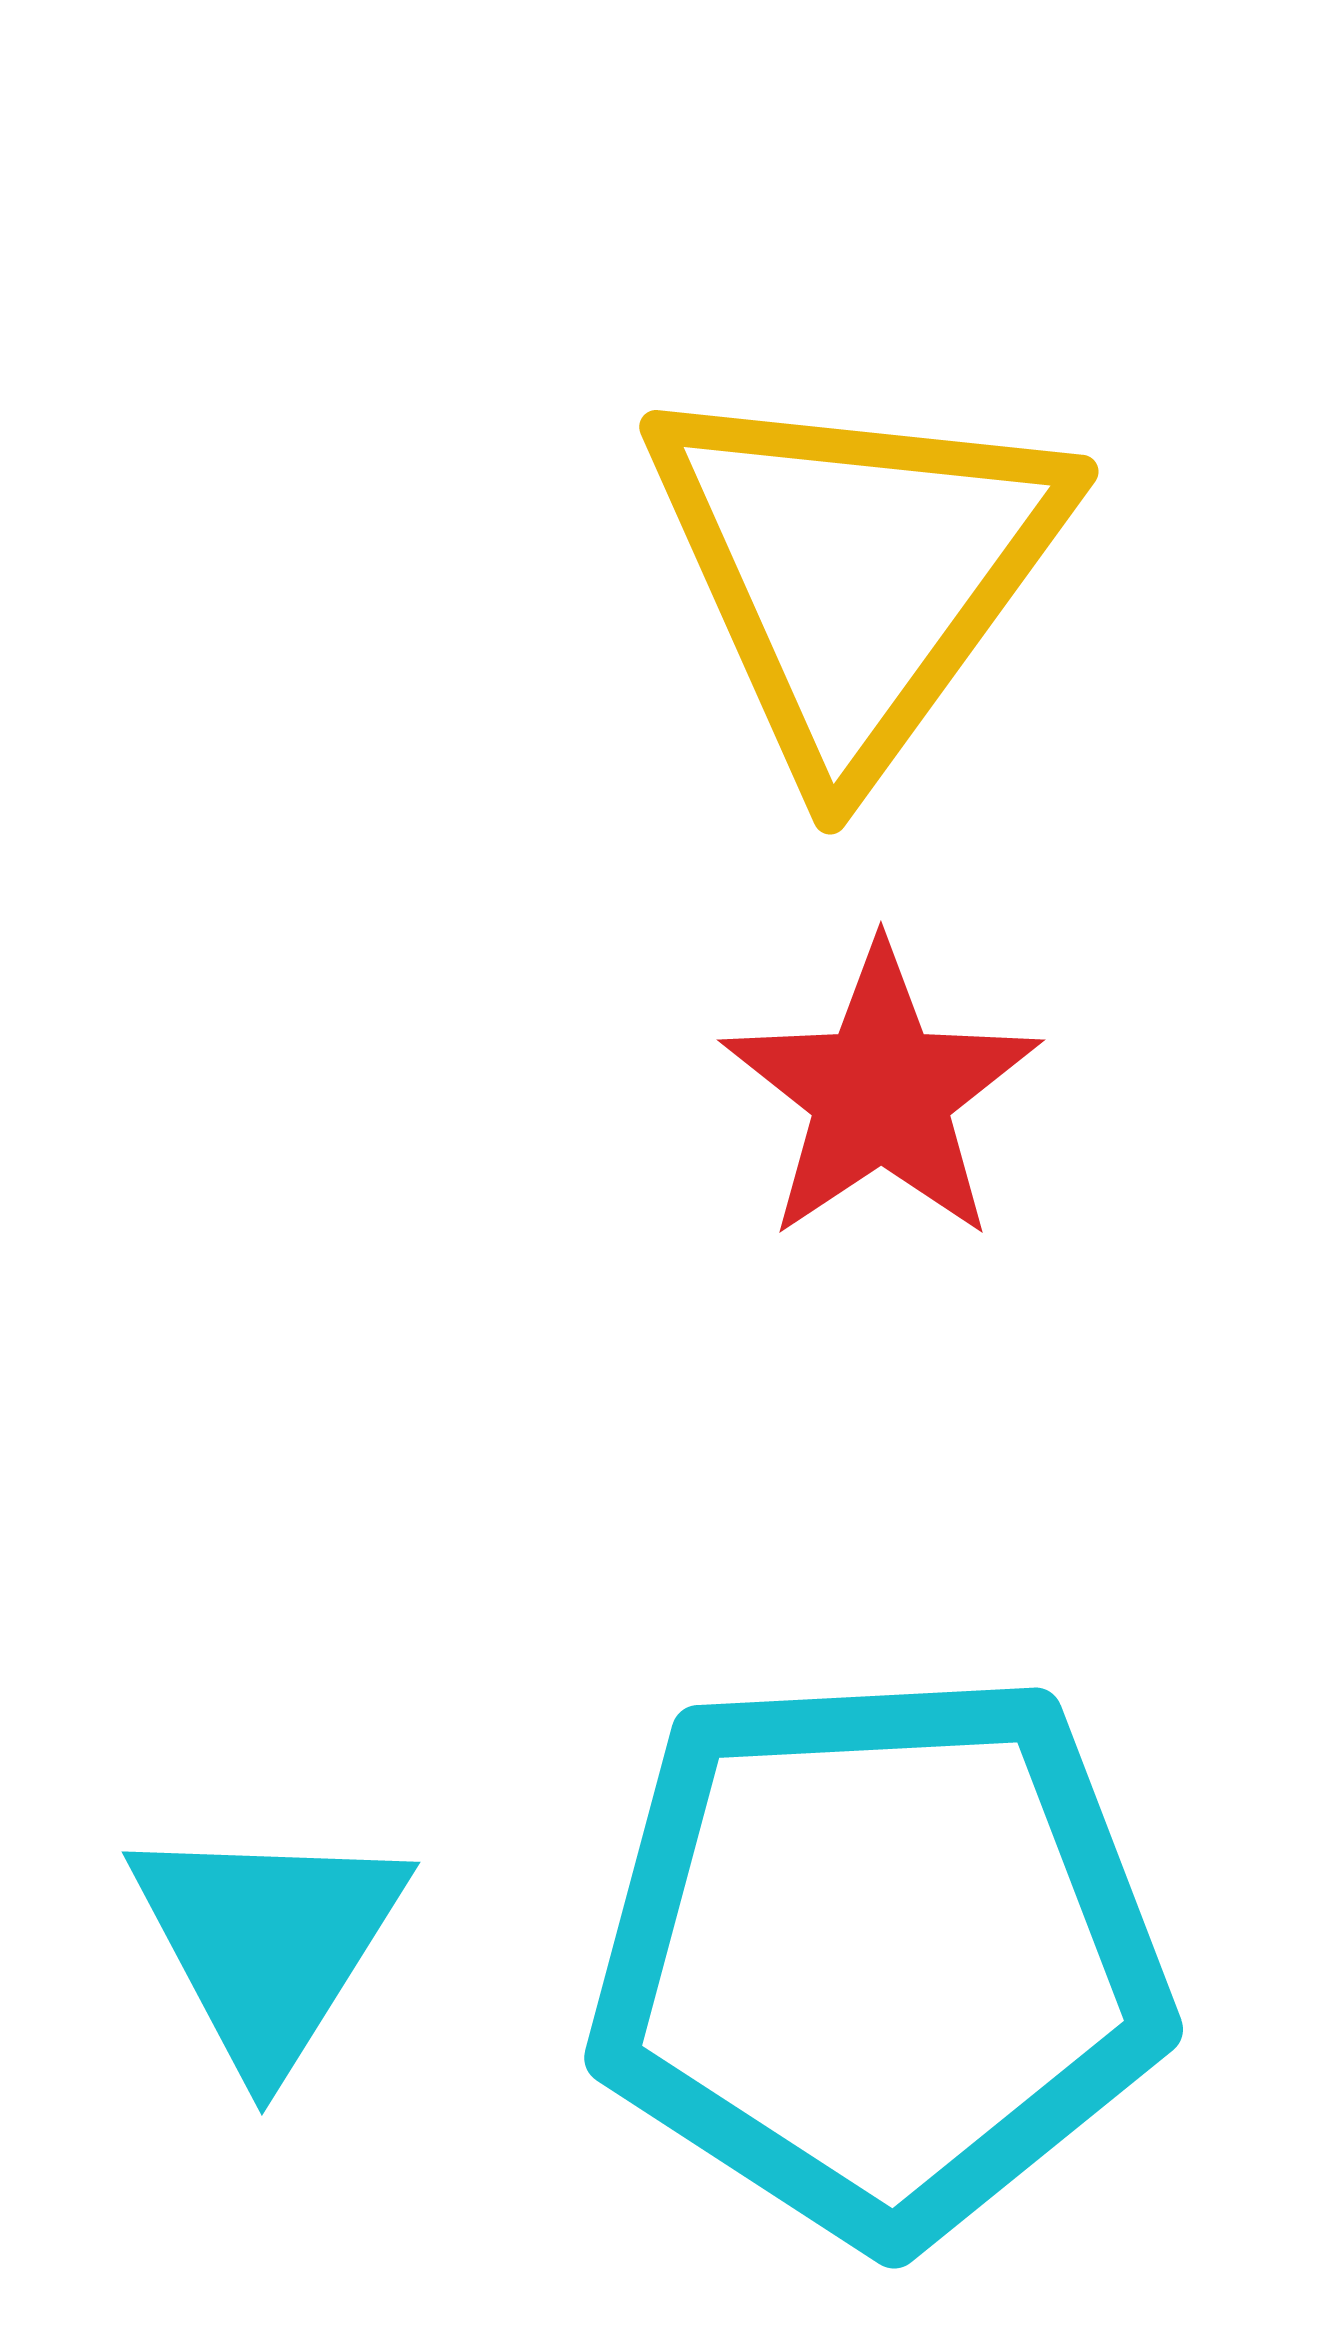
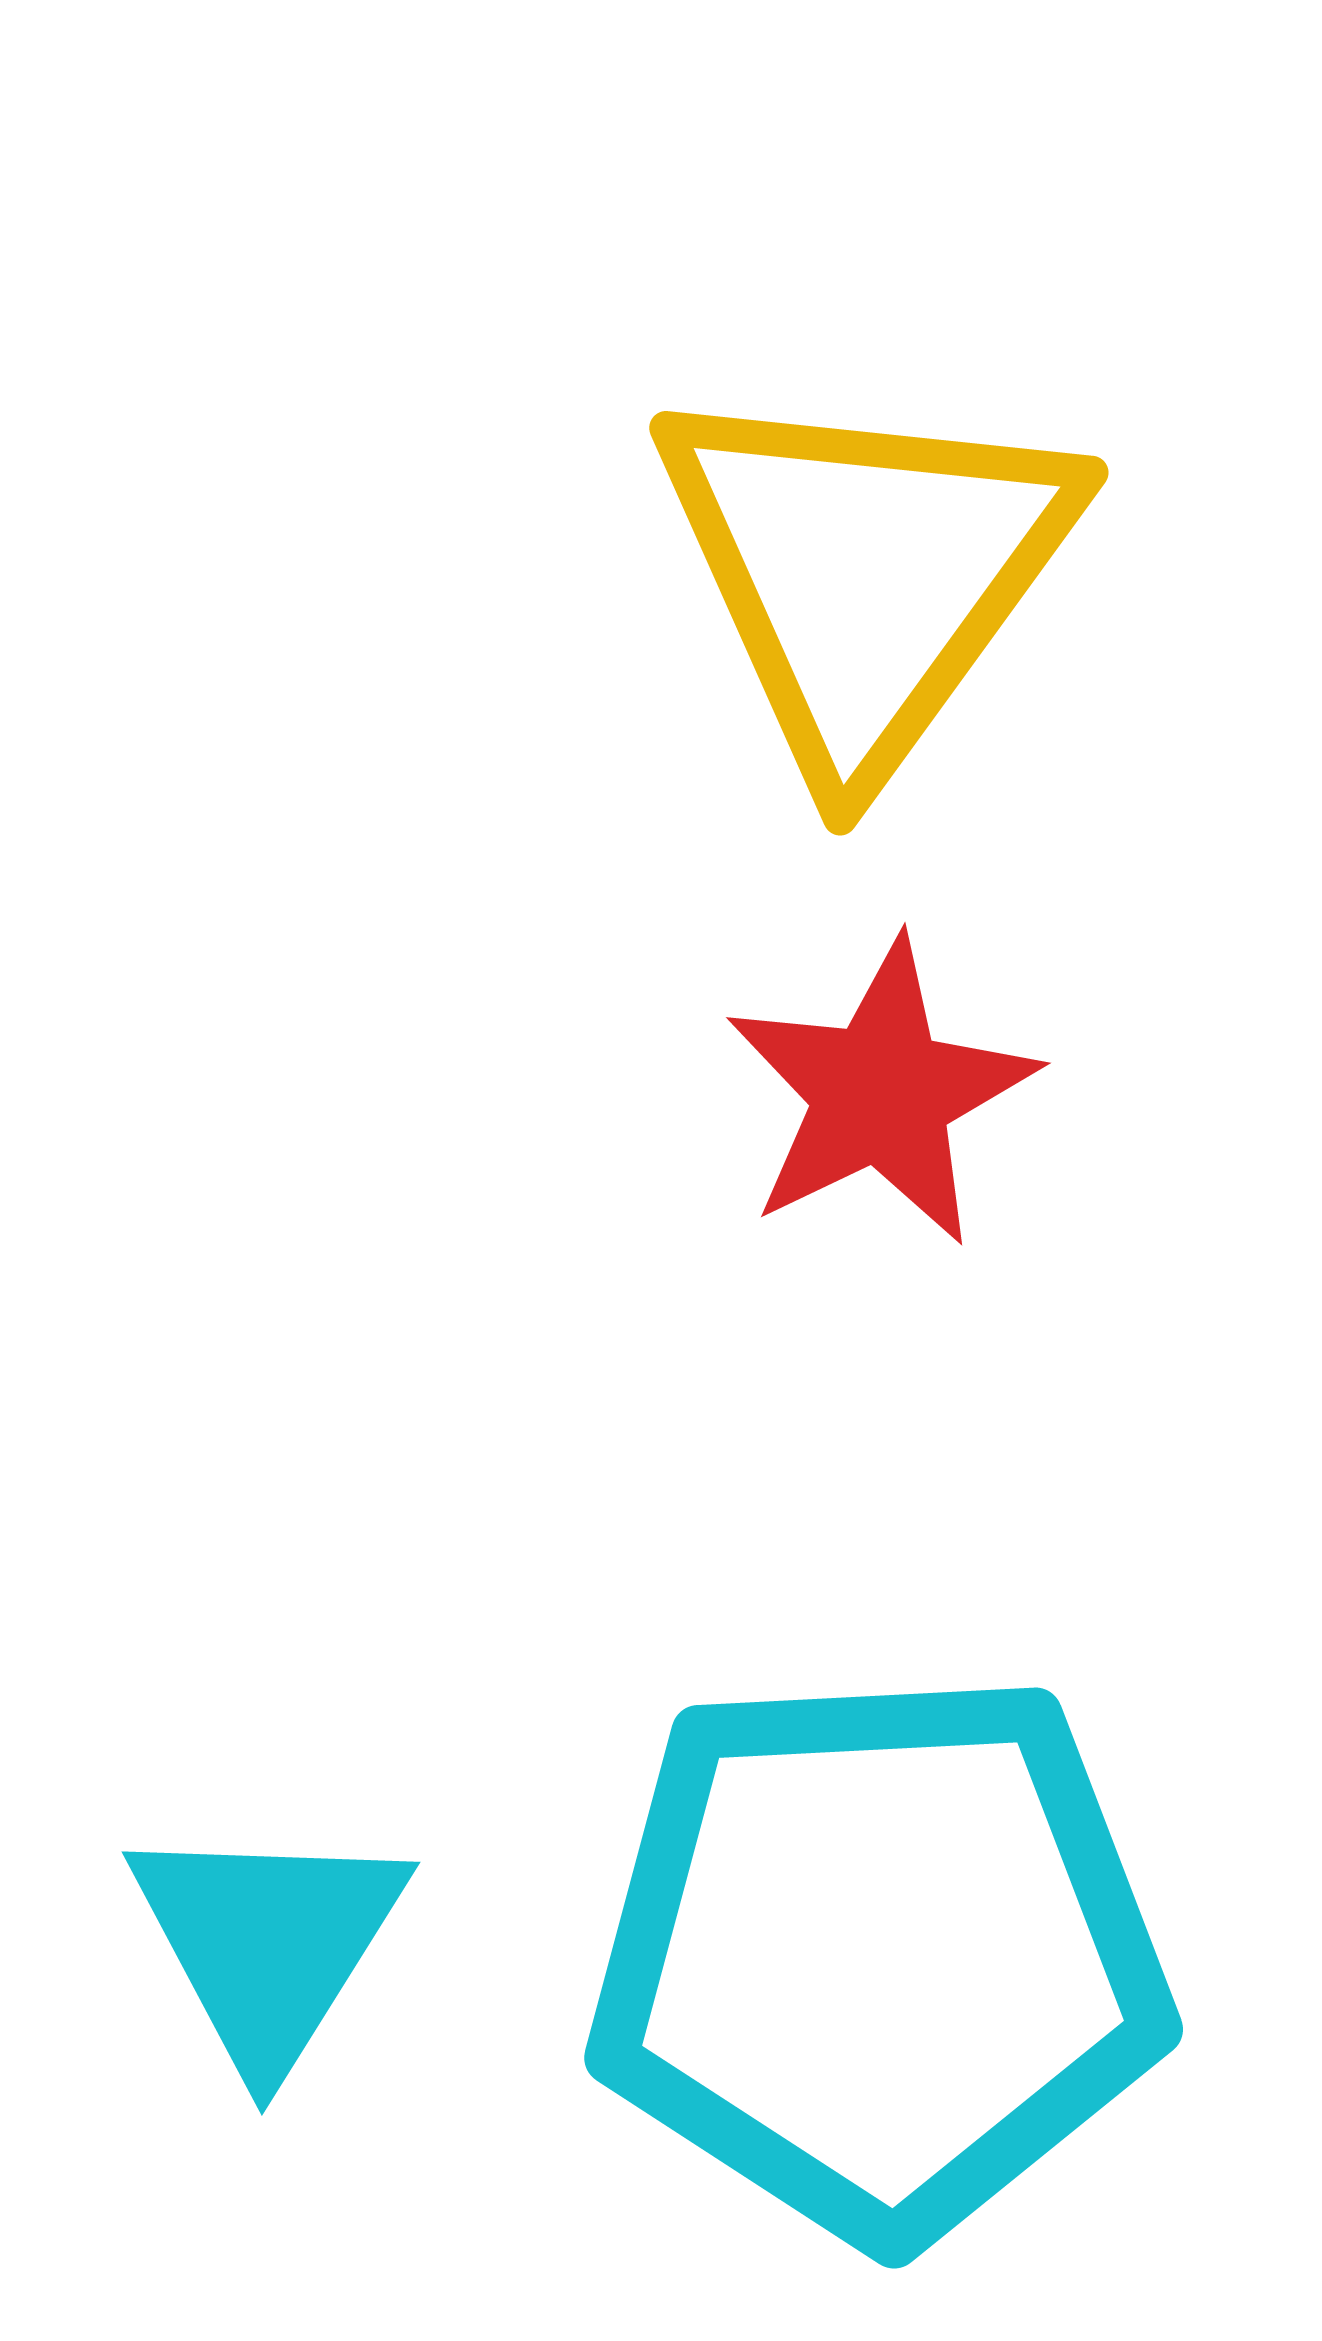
yellow triangle: moved 10 px right, 1 px down
red star: rotated 8 degrees clockwise
